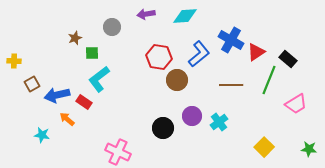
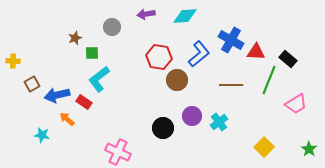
red triangle: rotated 36 degrees clockwise
yellow cross: moved 1 px left
green star: rotated 28 degrees clockwise
